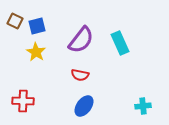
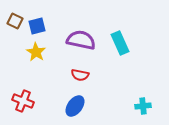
purple semicircle: rotated 116 degrees counterclockwise
red cross: rotated 20 degrees clockwise
blue ellipse: moved 9 px left
